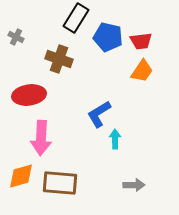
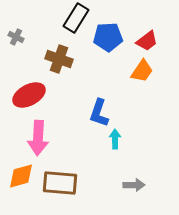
blue pentagon: rotated 16 degrees counterclockwise
red trapezoid: moved 6 px right; rotated 30 degrees counterclockwise
red ellipse: rotated 20 degrees counterclockwise
blue L-shape: moved 1 px up; rotated 40 degrees counterclockwise
pink arrow: moved 3 px left
